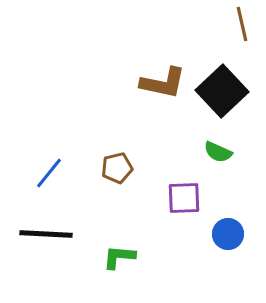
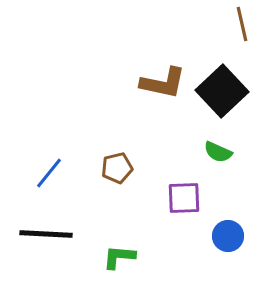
blue circle: moved 2 px down
